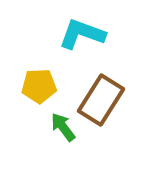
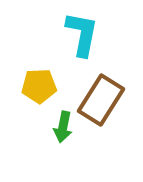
cyan L-shape: rotated 81 degrees clockwise
green arrow: rotated 132 degrees counterclockwise
